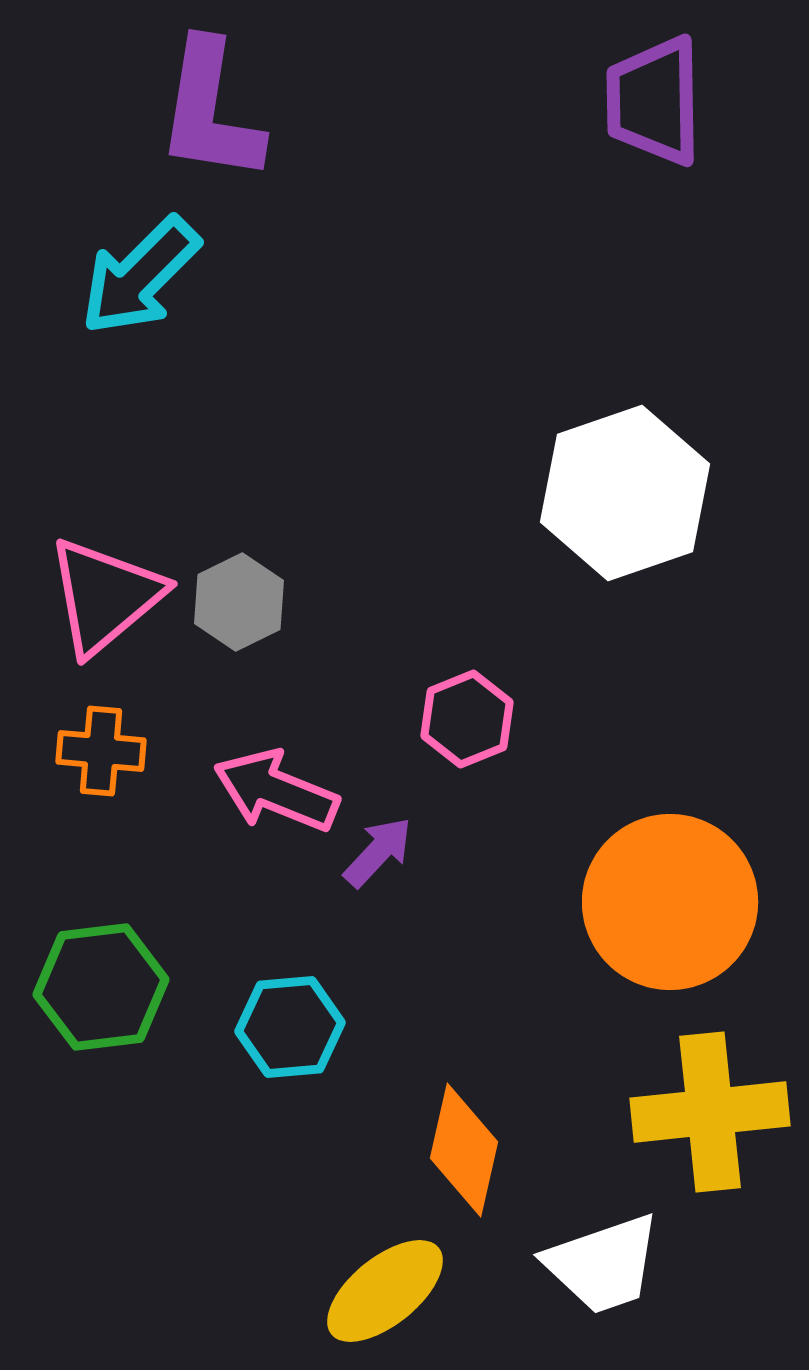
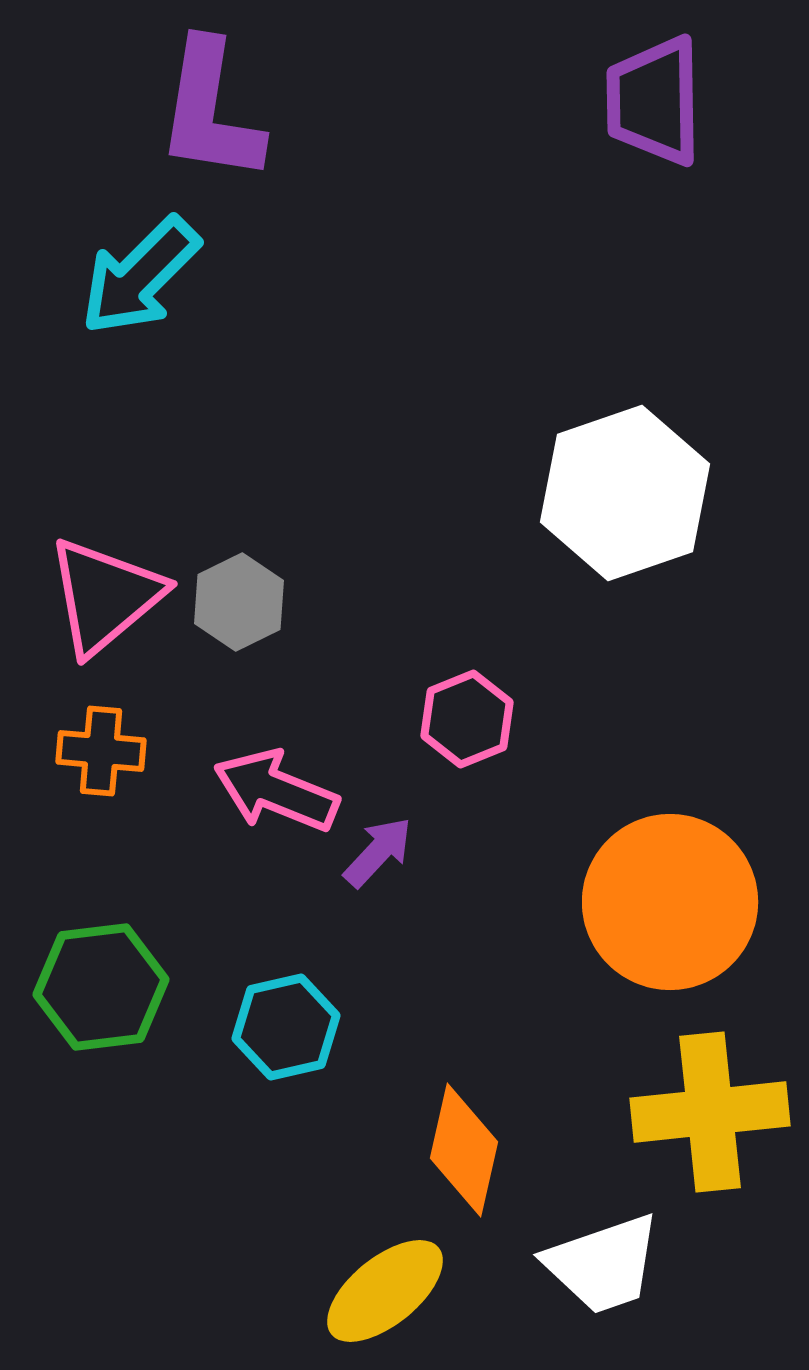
cyan hexagon: moved 4 px left; rotated 8 degrees counterclockwise
